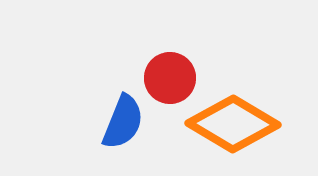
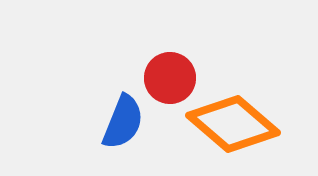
orange diamond: rotated 10 degrees clockwise
